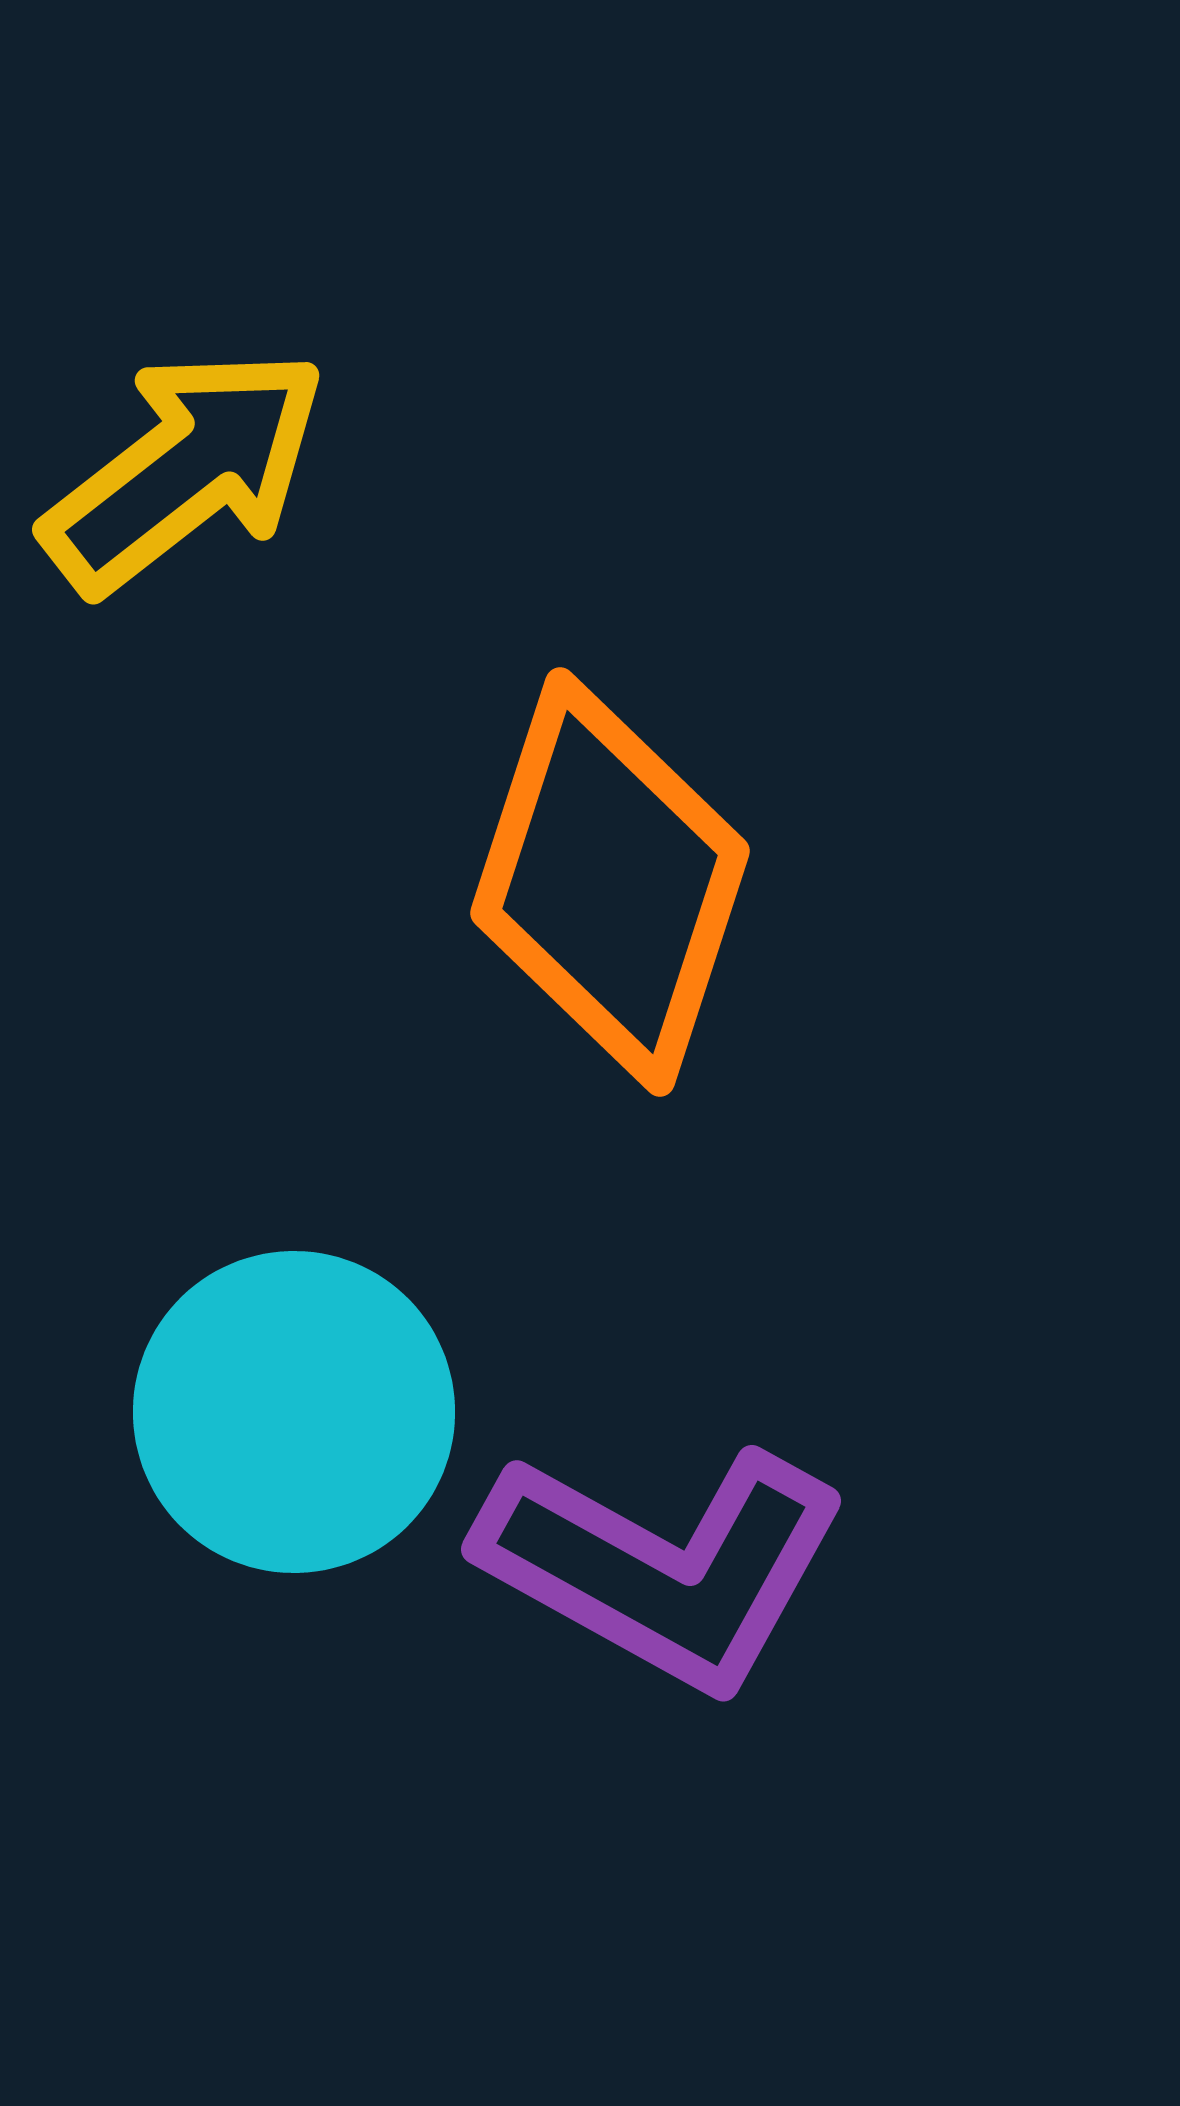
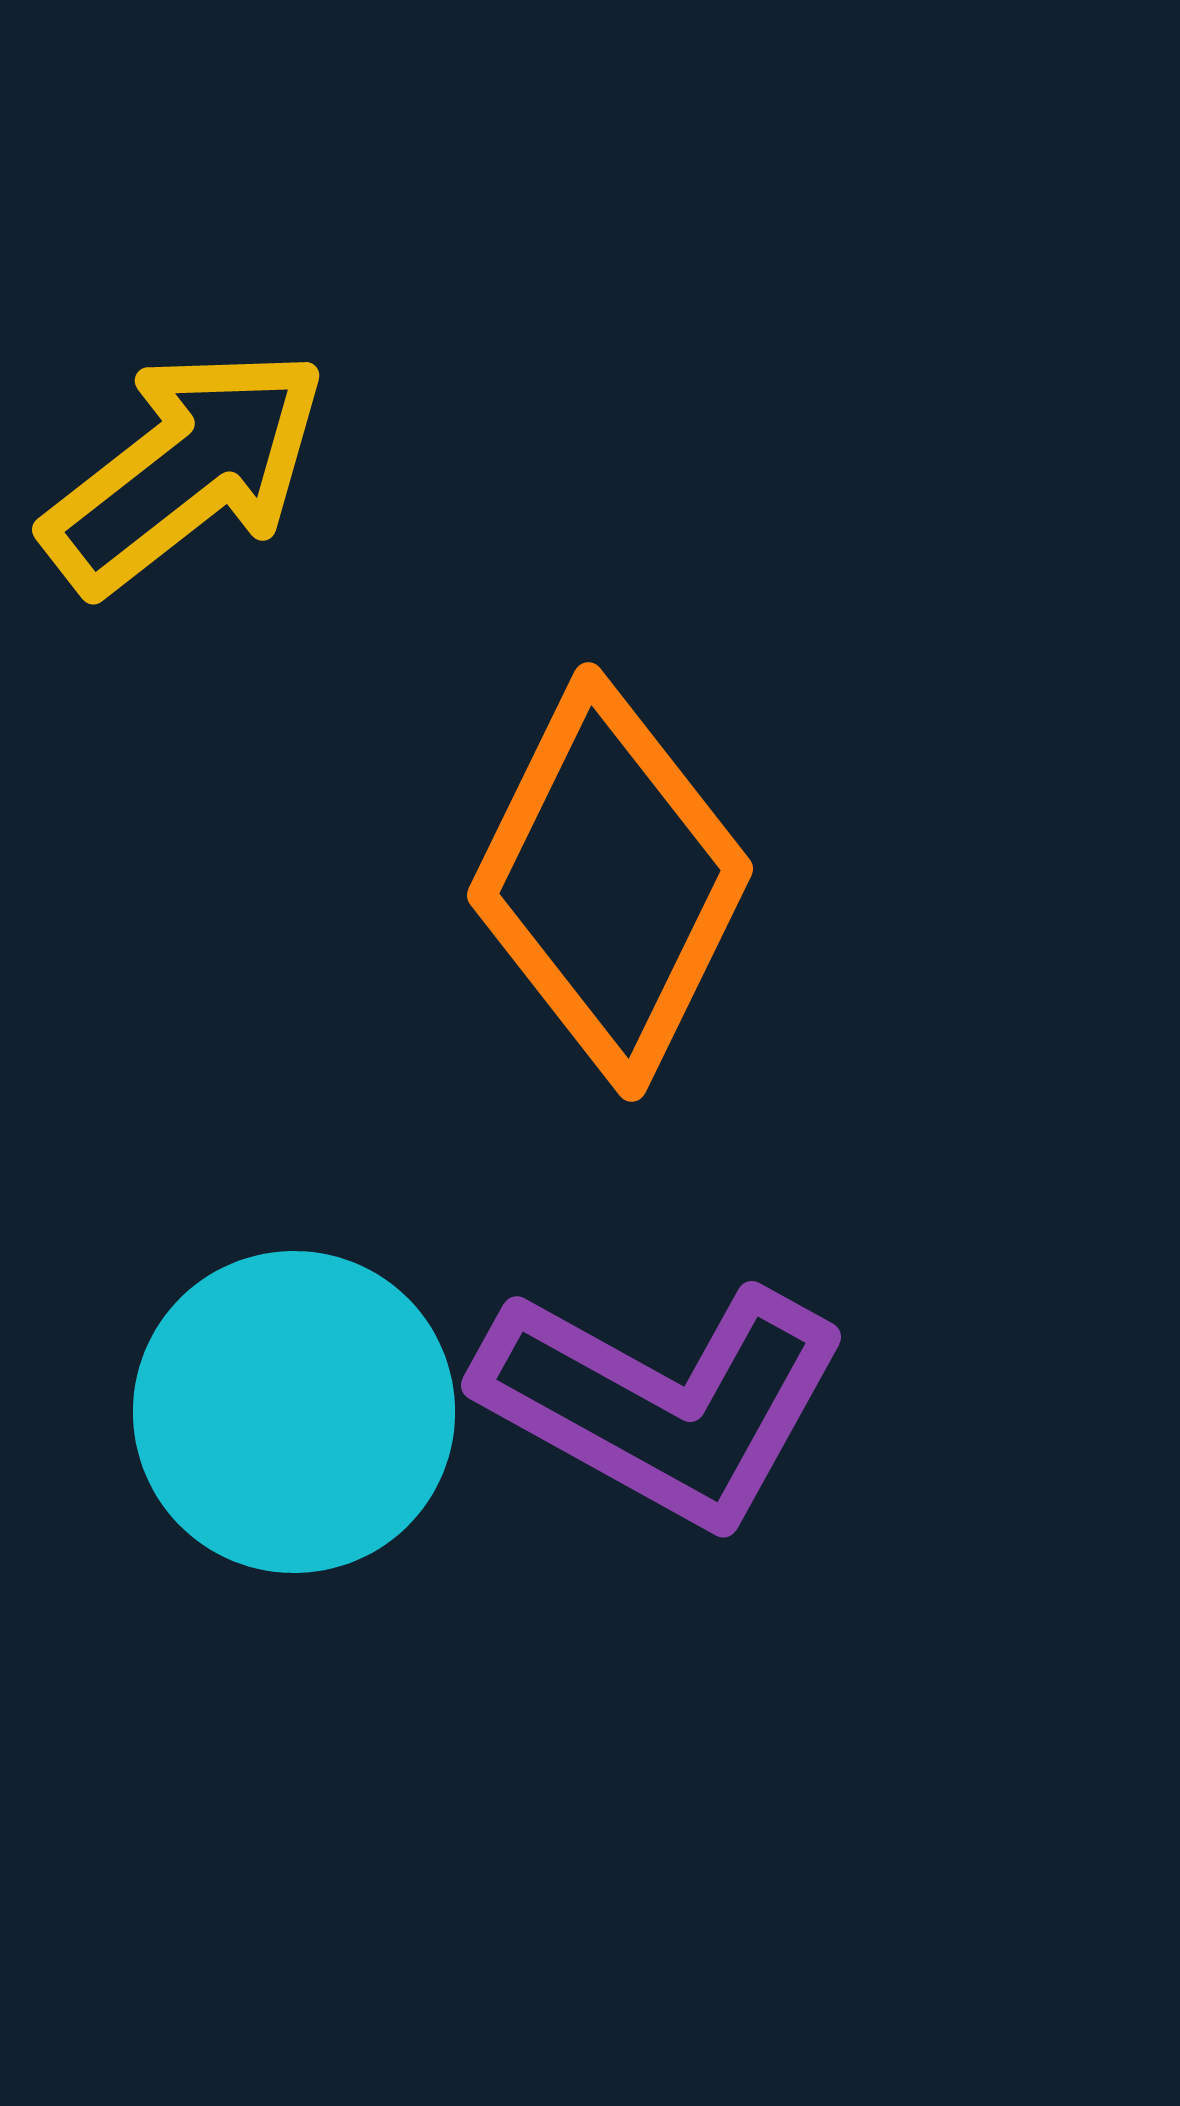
orange diamond: rotated 8 degrees clockwise
purple L-shape: moved 164 px up
